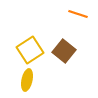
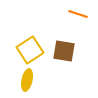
brown square: rotated 30 degrees counterclockwise
